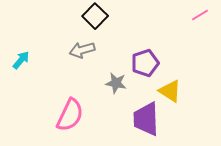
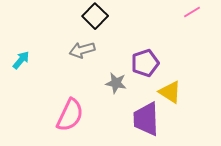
pink line: moved 8 px left, 3 px up
yellow triangle: moved 1 px down
